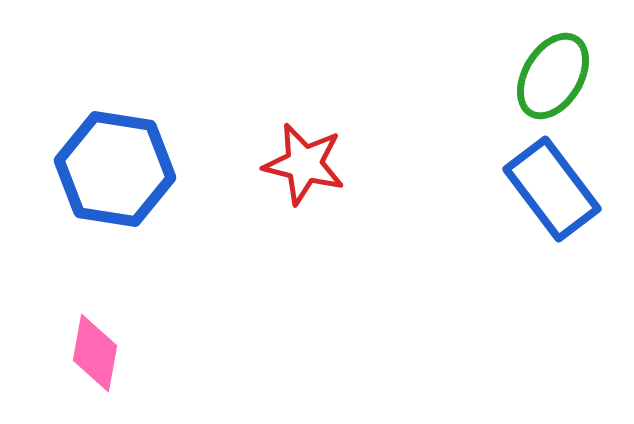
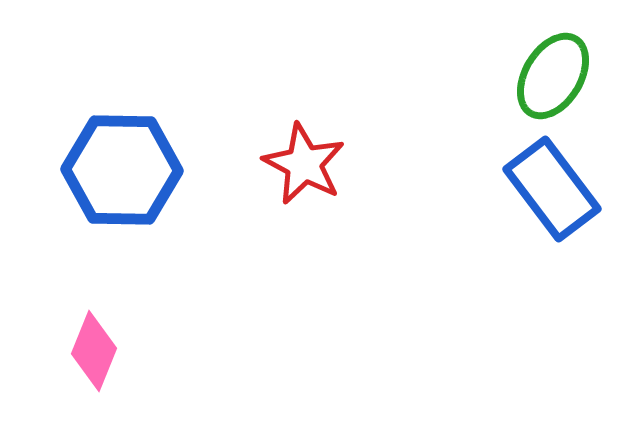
red star: rotated 14 degrees clockwise
blue hexagon: moved 7 px right, 1 px down; rotated 8 degrees counterclockwise
pink diamond: moved 1 px left, 2 px up; rotated 12 degrees clockwise
